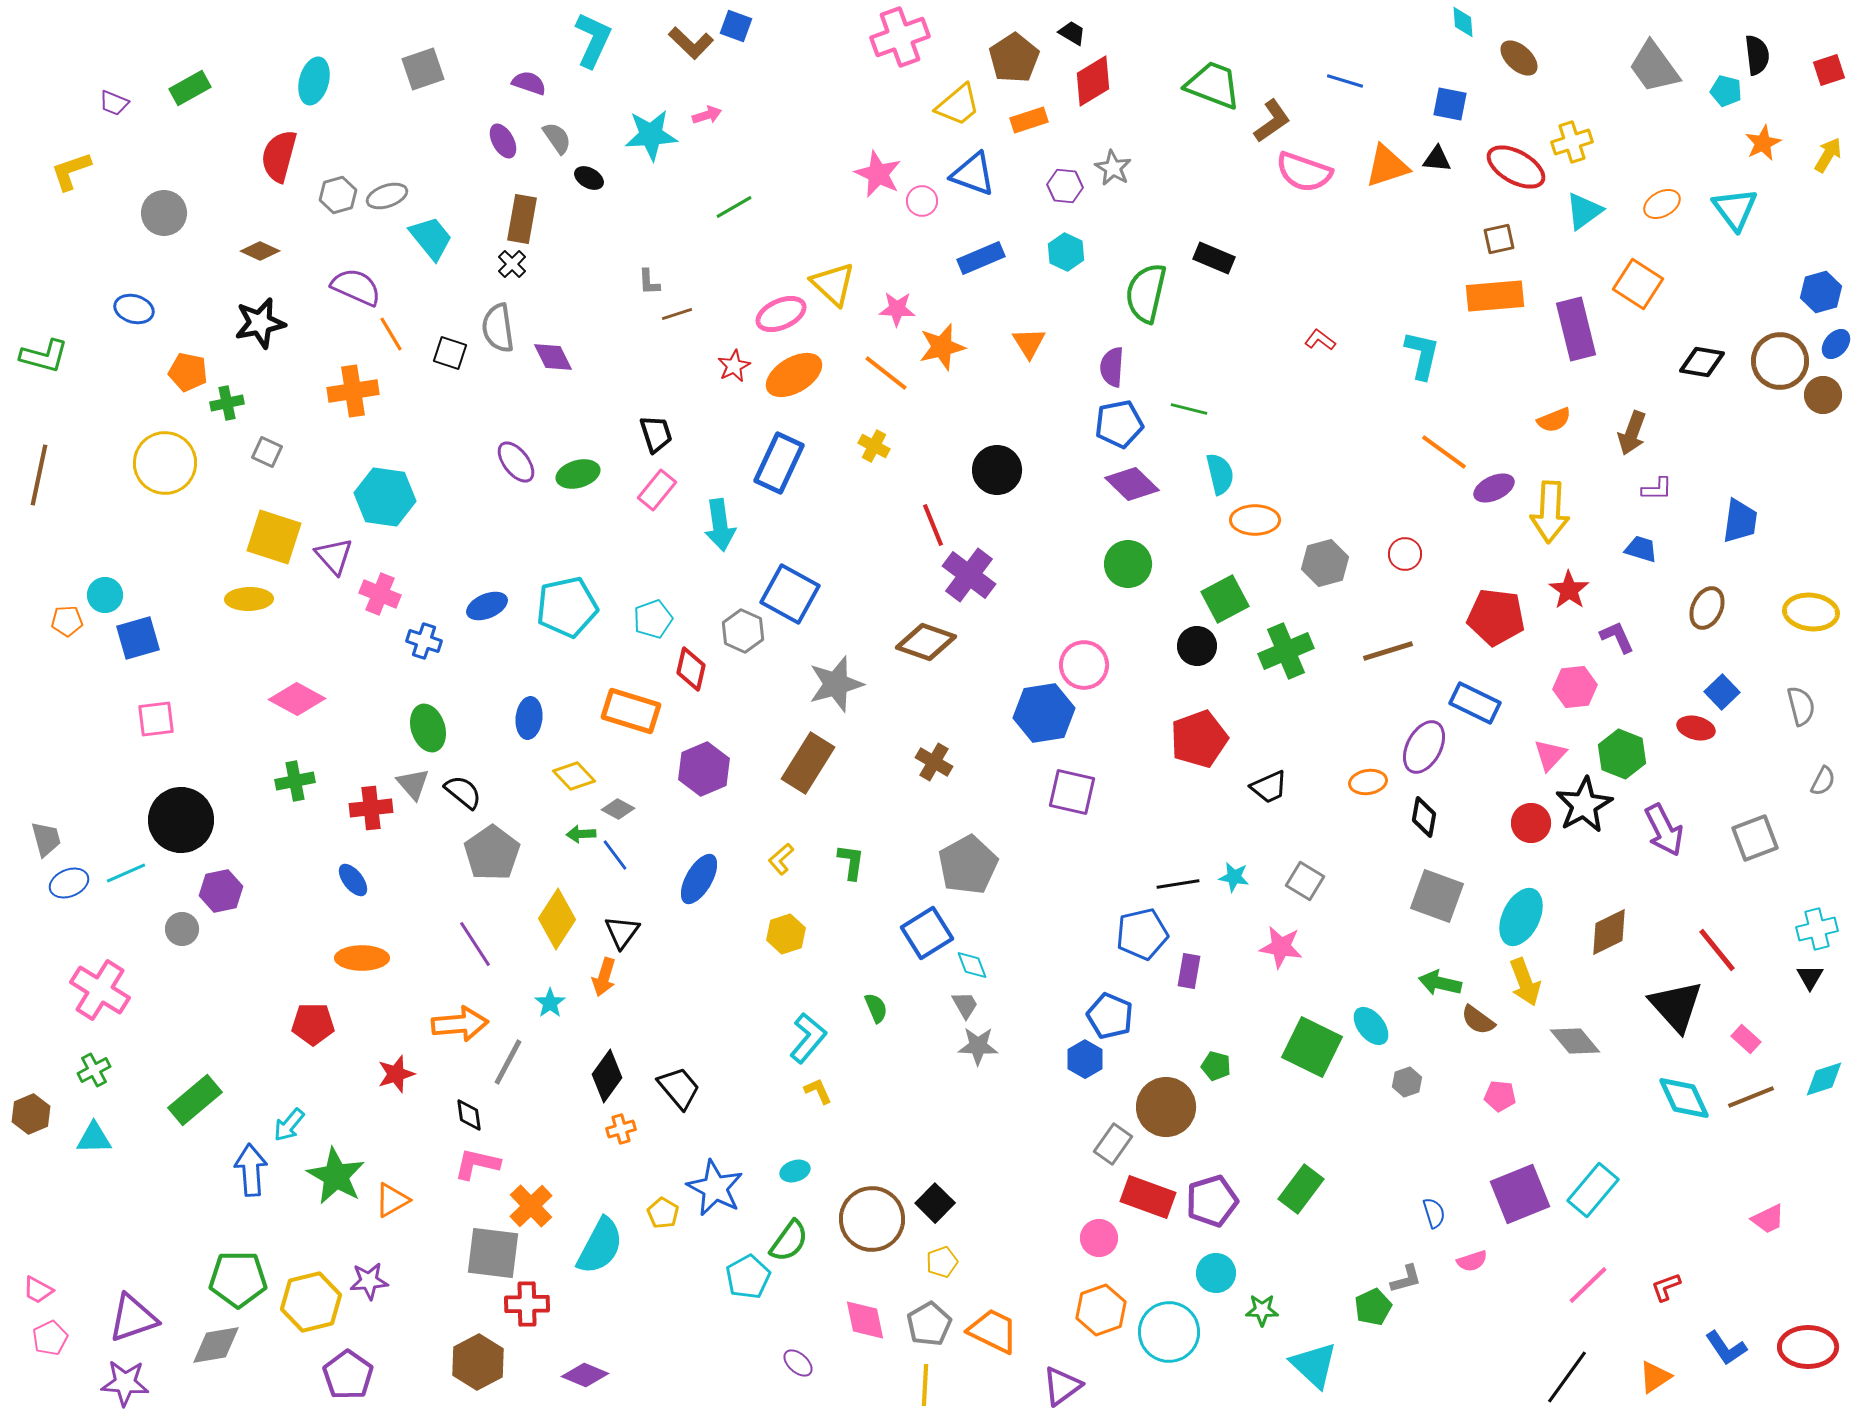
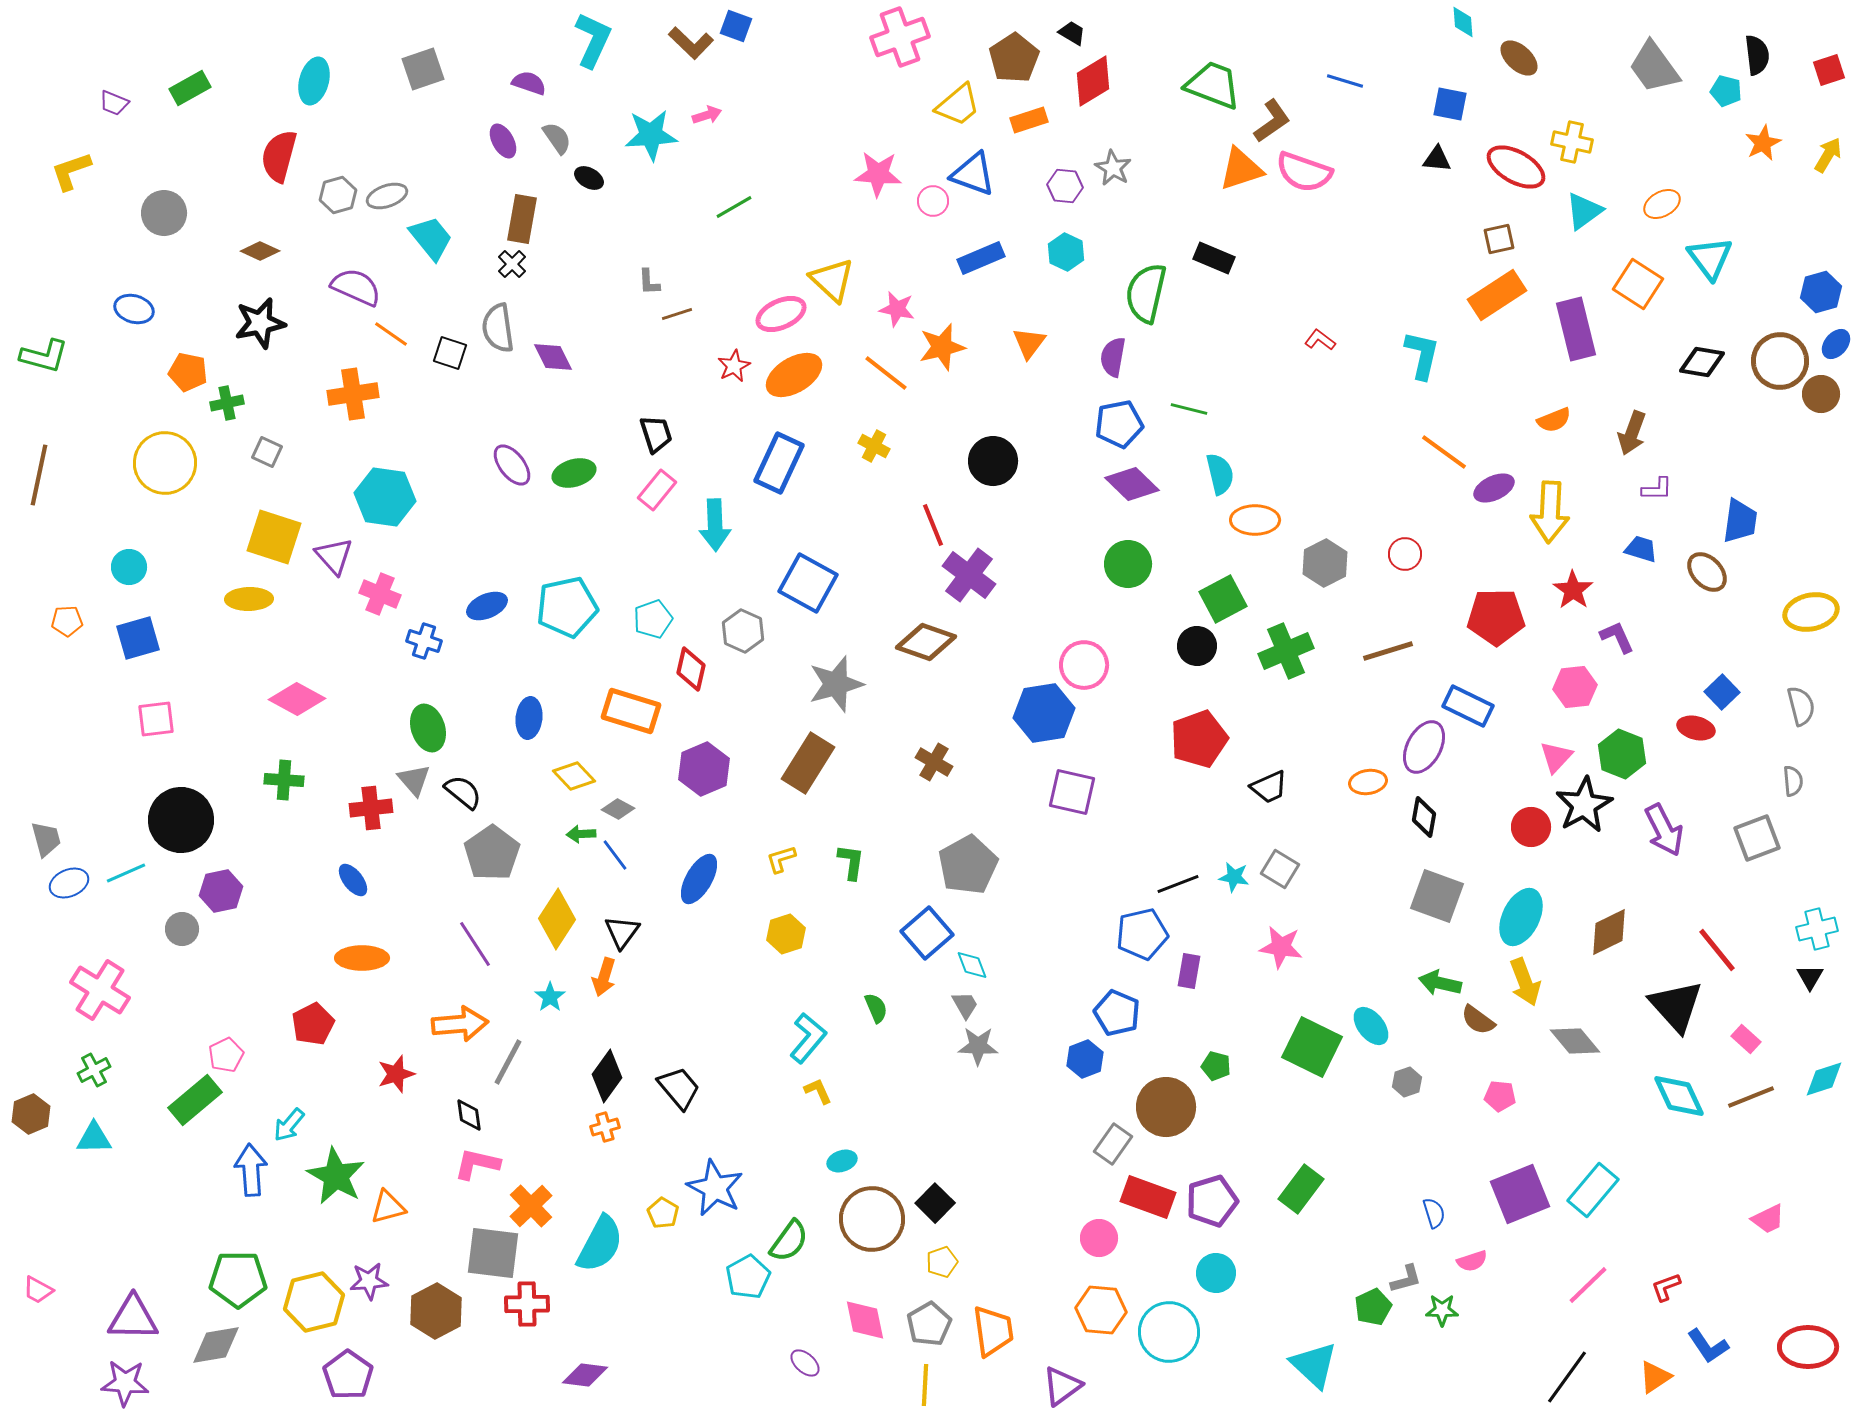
yellow cross at (1572, 142): rotated 30 degrees clockwise
orange triangle at (1387, 166): moved 146 px left, 3 px down
pink star at (878, 174): rotated 21 degrees counterclockwise
pink circle at (922, 201): moved 11 px right
cyan triangle at (1735, 209): moved 25 px left, 49 px down
yellow triangle at (833, 284): moved 1 px left, 4 px up
orange rectangle at (1495, 296): moved 2 px right, 1 px up; rotated 28 degrees counterclockwise
pink star at (897, 309): rotated 9 degrees clockwise
orange line at (391, 334): rotated 24 degrees counterclockwise
orange triangle at (1029, 343): rotated 9 degrees clockwise
purple semicircle at (1112, 367): moved 1 px right, 10 px up; rotated 6 degrees clockwise
orange cross at (353, 391): moved 3 px down
brown circle at (1823, 395): moved 2 px left, 1 px up
purple ellipse at (516, 462): moved 4 px left, 3 px down
black circle at (997, 470): moved 4 px left, 9 px up
green ellipse at (578, 474): moved 4 px left, 1 px up
cyan arrow at (720, 525): moved 5 px left; rotated 6 degrees clockwise
gray hexagon at (1325, 563): rotated 12 degrees counterclockwise
red star at (1569, 590): moved 4 px right
blue square at (790, 594): moved 18 px right, 11 px up
cyan circle at (105, 595): moved 24 px right, 28 px up
green square at (1225, 599): moved 2 px left
brown ellipse at (1707, 608): moved 36 px up; rotated 69 degrees counterclockwise
yellow ellipse at (1811, 612): rotated 18 degrees counterclockwise
red pentagon at (1496, 617): rotated 8 degrees counterclockwise
blue rectangle at (1475, 703): moved 7 px left, 3 px down
pink triangle at (1550, 755): moved 6 px right, 2 px down
green cross at (295, 781): moved 11 px left, 1 px up; rotated 15 degrees clockwise
gray semicircle at (1823, 781): moved 30 px left; rotated 32 degrees counterclockwise
gray triangle at (413, 784): moved 1 px right, 4 px up
red circle at (1531, 823): moved 4 px down
gray square at (1755, 838): moved 2 px right
yellow L-shape at (781, 859): rotated 24 degrees clockwise
gray square at (1305, 881): moved 25 px left, 12 px up
black line at (1178, 884): rotated 12 degrees counterclockwise
blue square at (927, 933): rotated 9 degrees counterclockwise
cyan star at (550, 1003): moved 6 px up
blue pentagon at (1110, 1016): moved 7 px right, 3 px up
red pentagon at (313, 1024): rotated 27 degrees counterclockwise
blue hexagon at (1085, 1059): rotated 9 degrees clockwise
cyan diamond at (1684, 1098): moved 5 px left, 2 px up
orange cross at (621, 1129): moved 16 px left, 2 px up
cyan ellipse at (795, 1171): moved 47 px right, 10 px up
orange triangle at (392, 1200): moved 4 px left, 7 px down; rotated 15 degrees clockwise
cyan semicircle at (600, 1246): moved 2 px up
yellow hexagon at (311, 1302): moved 3 px right
orange hexagon at (1101, 1310): rotated 24 degrees clockwise
green star at (1262, 1310): moved 180 px right
purple triangle at (133, 1318): rotated 20 degrees clockwise
orange trapezoid at (993, 1331): rotated 56 degrees clockwise
pink pentagon at (50, 1338): moved 176 px right, 283 px up
blue L-shape at (1726, 1348): moved 18 px left, 2 px up
brown hexagon at (478, 1362): moved 42 px left, 51 px up
purple ellipse at (798, 1363): moved 7 px right
purple diamond at (585, 1375): rotated 15 degrees counterclockwise
